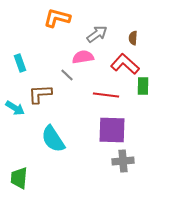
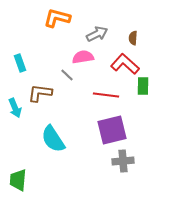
gray arrow: rotated 10 degrees clockwise
brown L-shape: moved 1 px up; rotated 10 degrees clockwise
cyan arrow: rotated 36 degrees clockwise
purple square: rotated 16 degrees counterclockwise
green trapezoid: moved 1 px left, 2 px down
